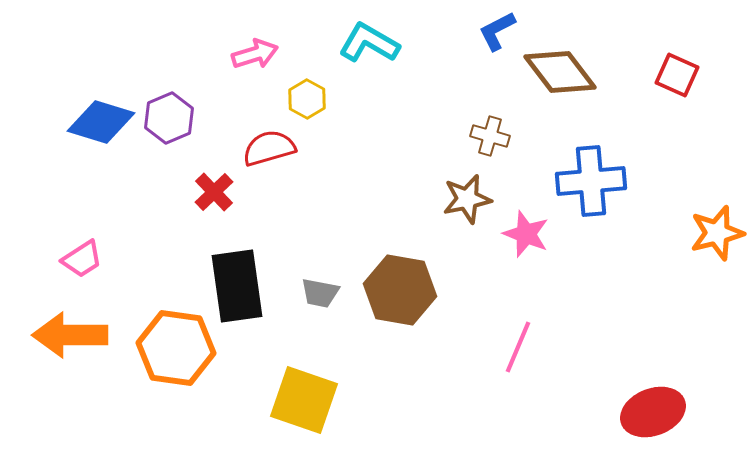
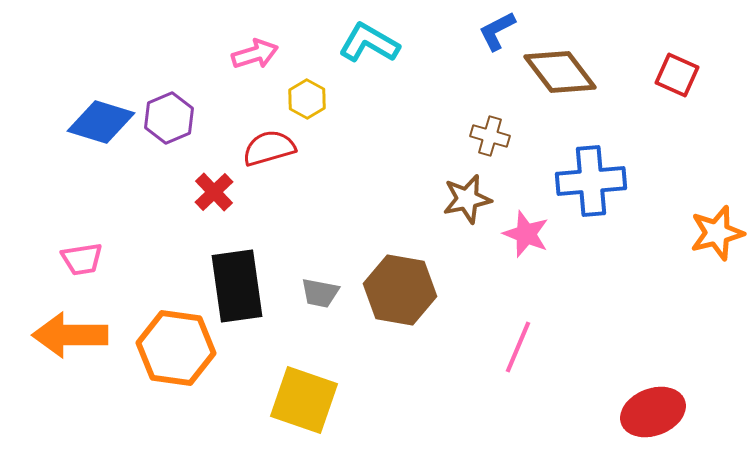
pink trapezoid: rotated 24 degrees clockwise
